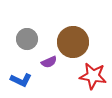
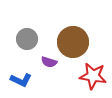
purple semicircle: rotated 42 degrees clockwise
